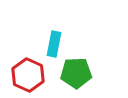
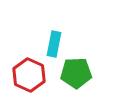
red hexagon: moved 1 px right
